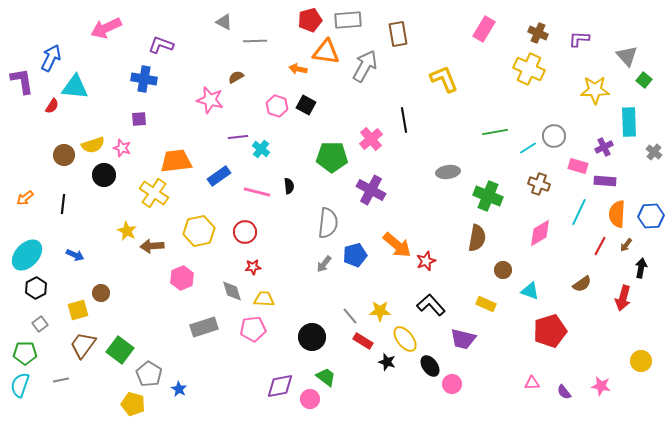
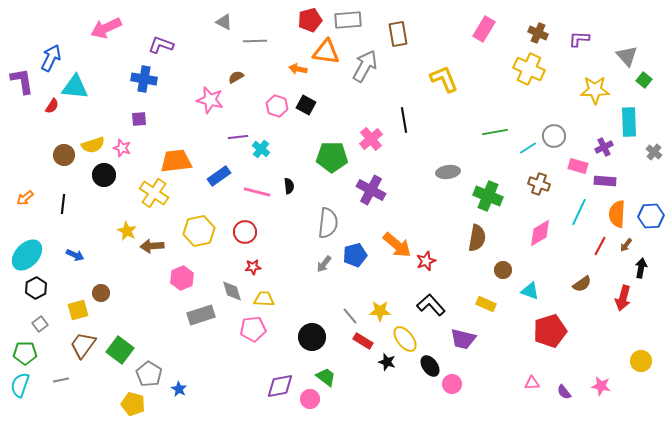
gray rectangle at (204, 327): moved 3 px left, 12 px up
